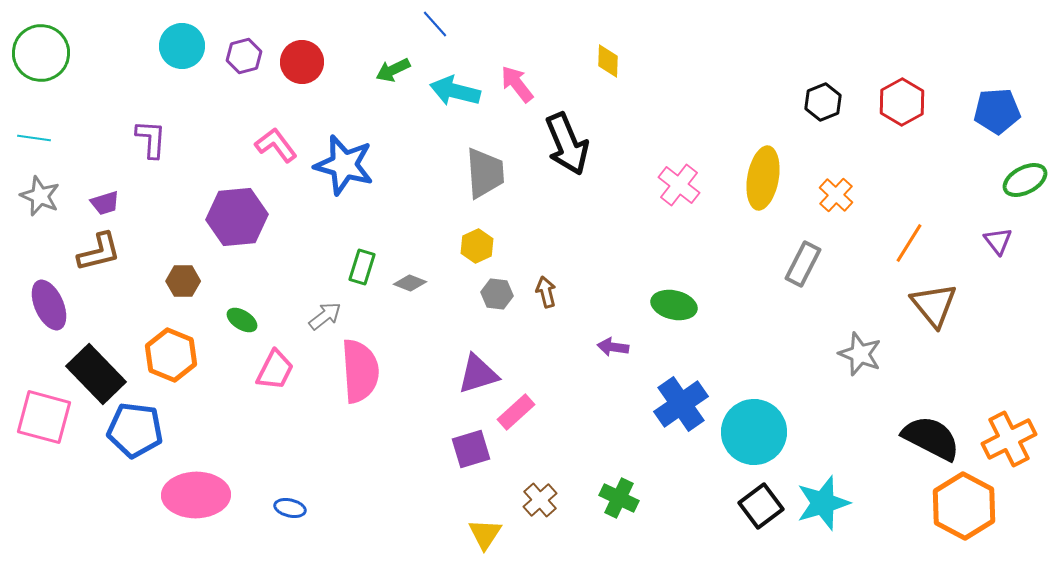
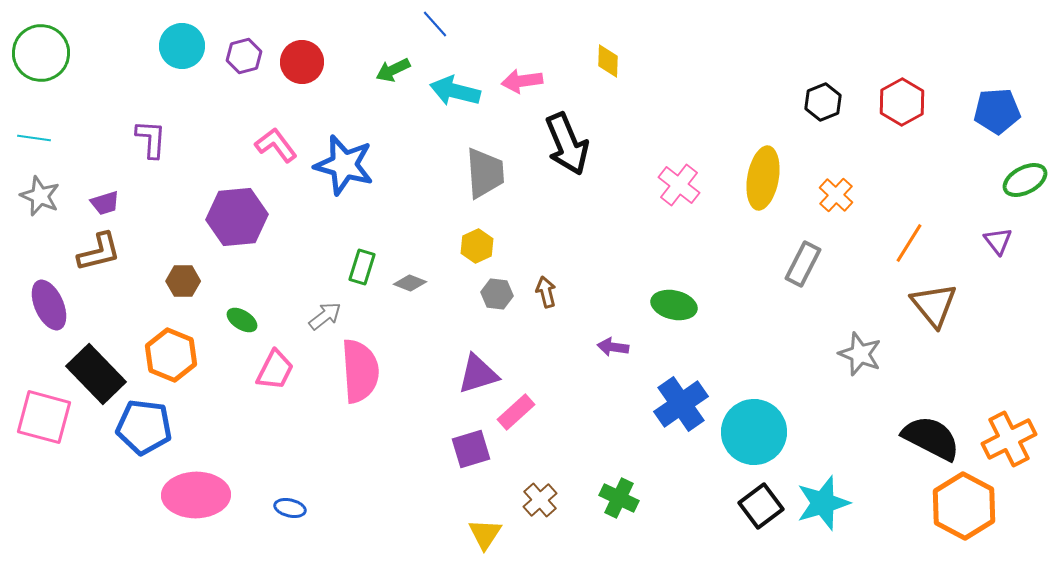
pink arrow at (517, 84): moved 5 px right, 3 px up; rotated 60 degrees counterclockwise
blue pentagon at (135, 430): moved 9 px right, 3 px up
